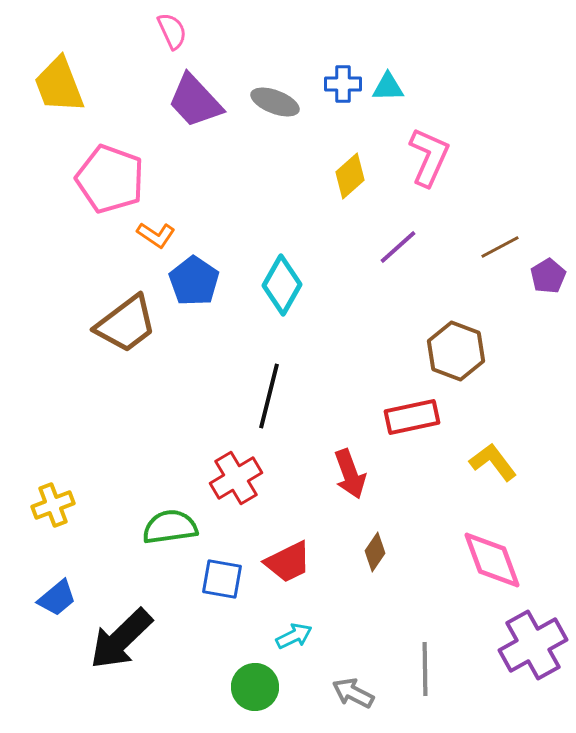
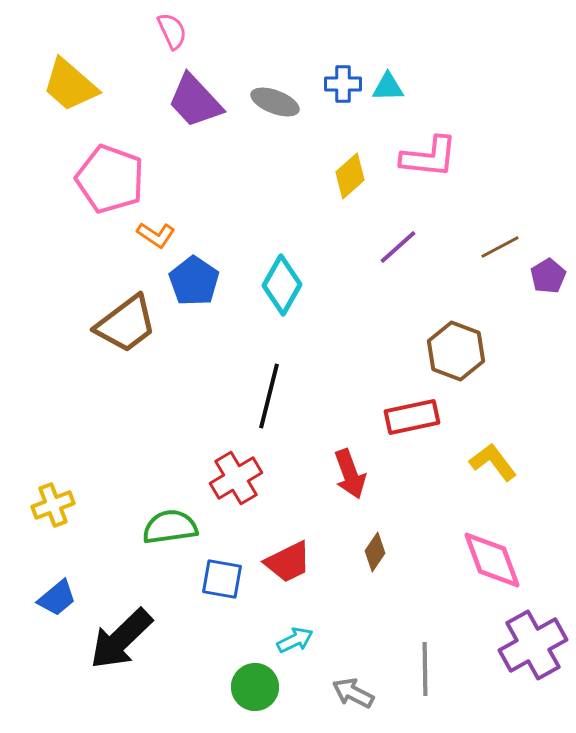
yellow trapezoid: moved 11 px right; rotated 28 degrees counterclockwise
pink L-shape: rotated 72 degrees clockwise
cyan arrow: moved 1 px right, 4 px down
